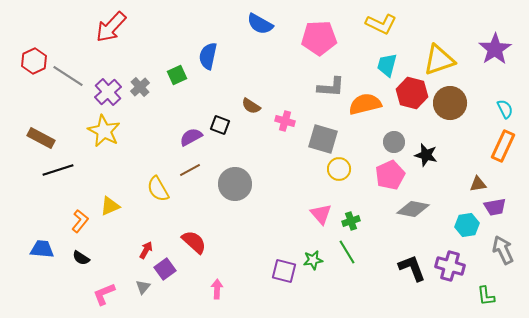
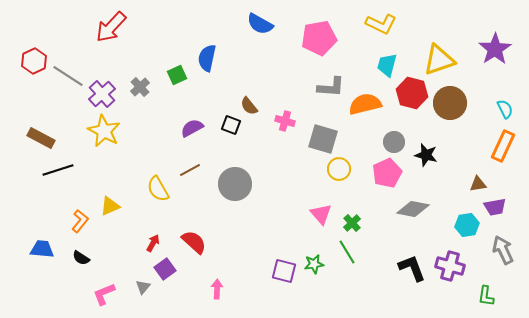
pink pentagon at (319, 38): rotated 8 degrees counterclockwise
blue semicircle at (208, 56): moved 1 px left, 2 px down
purple cross at (108, 92): moved 6 px left, 2 px down
brown semicircle at (251, 106): moved 2 px left; rotated 18 degrees clockwise
black square at (220, 125): moved 11 px right
purple semicircle at (191, 137): moved 1 px right, 9 px up
pink pentagon at (390, 175): moved 3 px left, 2 px up
green cross at (351, 221): moved 1 px right, 2 px down; rotated 24 degrees counterclockwise
red arrow at (146, 250): moved 7 px right, 7 px up
green star at (313, 260): moved 1 px right, 4 px down
green L-shape at (486, 296): rotated 15 degrees clockwise
